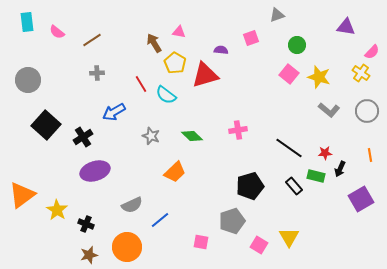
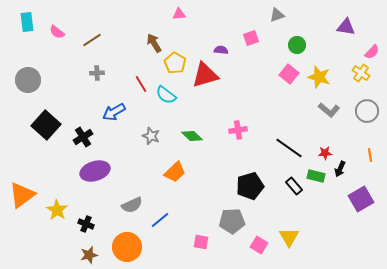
pink triangle at (179, 32): moved 18 px up; rotated 16 degrees counterclockwise
gray pentagon at (232, 221): rotated 15 degrees clockwise
